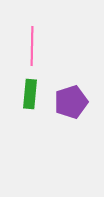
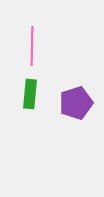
purple pentagon: moved 5 px right, 1 px down
